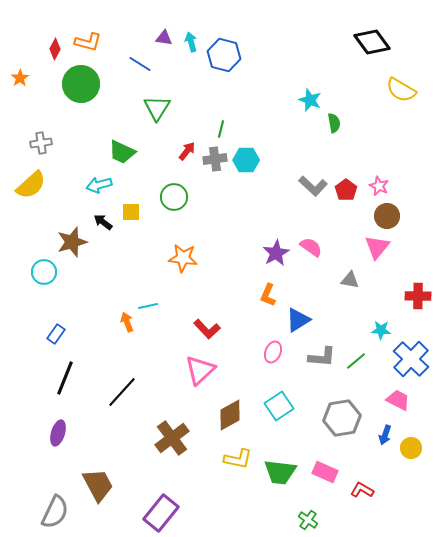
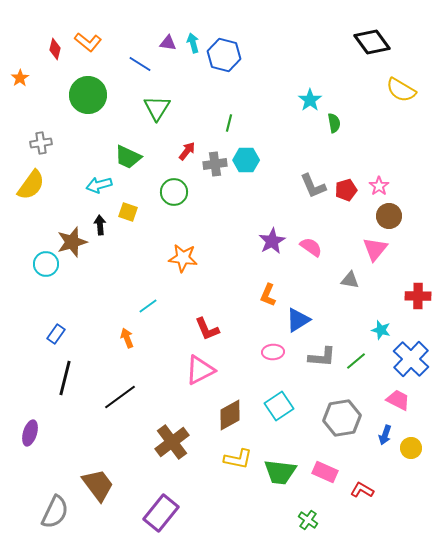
purple triangle at (164, 38): moved 4 px right, 5 px down
orange L-shape at (88, 42): rotated 24 degrees clockwise
cyan arrow at (191, 42): moved 2 px right, 1 px down
red diamond at (55, 49): rotated 15 degrees counterclockwise
green circle at (81, 84): moved 7 px right, 11 px down
cyan star at (310, 100): rotated 15 degrees clockwise
green line at (221, 129): moved 8 px right, 6 px up
green trapezoid at (122, 152): moved 6 px right, 5 px down
gray cross at (215, 159): moved 5 px down
yellow semicircle at (31, 185): rotated 12 degrees counterclockwise
gray L-shape at (313, 186): rotated 24 degrees clockwise
pink star at (379, 186): rotated 12 degrees clockwise
red pentagon at (346, 190): rotated 20 degrees clockwise
green circle at (174, 197): moved 5 px up
yellow square at (131, 212): moved 3 px left; rotated 18 degrees clockwise
brown circle at (387, 216): moved 2 px right
black arrow at (103, 222): moved 3 px left, 3 px down; rotated 48 degrees clockwise
pink triangle at (377, 247): moved 2 px left, 2 px down
purple star at (276, 253): moved 4 px left, 12 px up
cyan circle at (44, 272): moved 2 px right, 8 px up
cyan line at (148, 306): rotated 24 degrees counterclockwise
orange arrow at (127, 322): moved 16 px down
red L-shape at (207, 329): rotated 20 degrees clockwise
cyan star at (381, 330): rotated 12 degrees clockwise
pink ellipse at (273, 352): rotated 65 degrees clockwise
pink triangle at (200, 370): rotated 16 degrees clockwise
black line at (65, 378): rotated 8 degrees counterclockwise
black line at (122, 392): moved 2 px left, 5 px down; rotated 12 degrees clockwise
purple ellipse at (58, 433): moved 28 px left
brown cross at (172, 438): moved 4 px down
brown trapezoid at (98, 485): rotated 9 degrees counterclockwise
